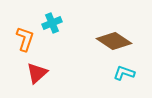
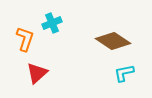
brown diamond: moved 1 px left
cyan L-shape: rotated 30 degrees counterclockwise
